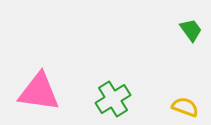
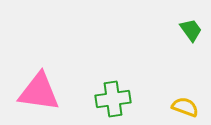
green cross: rotated 24 degrees clockwise
